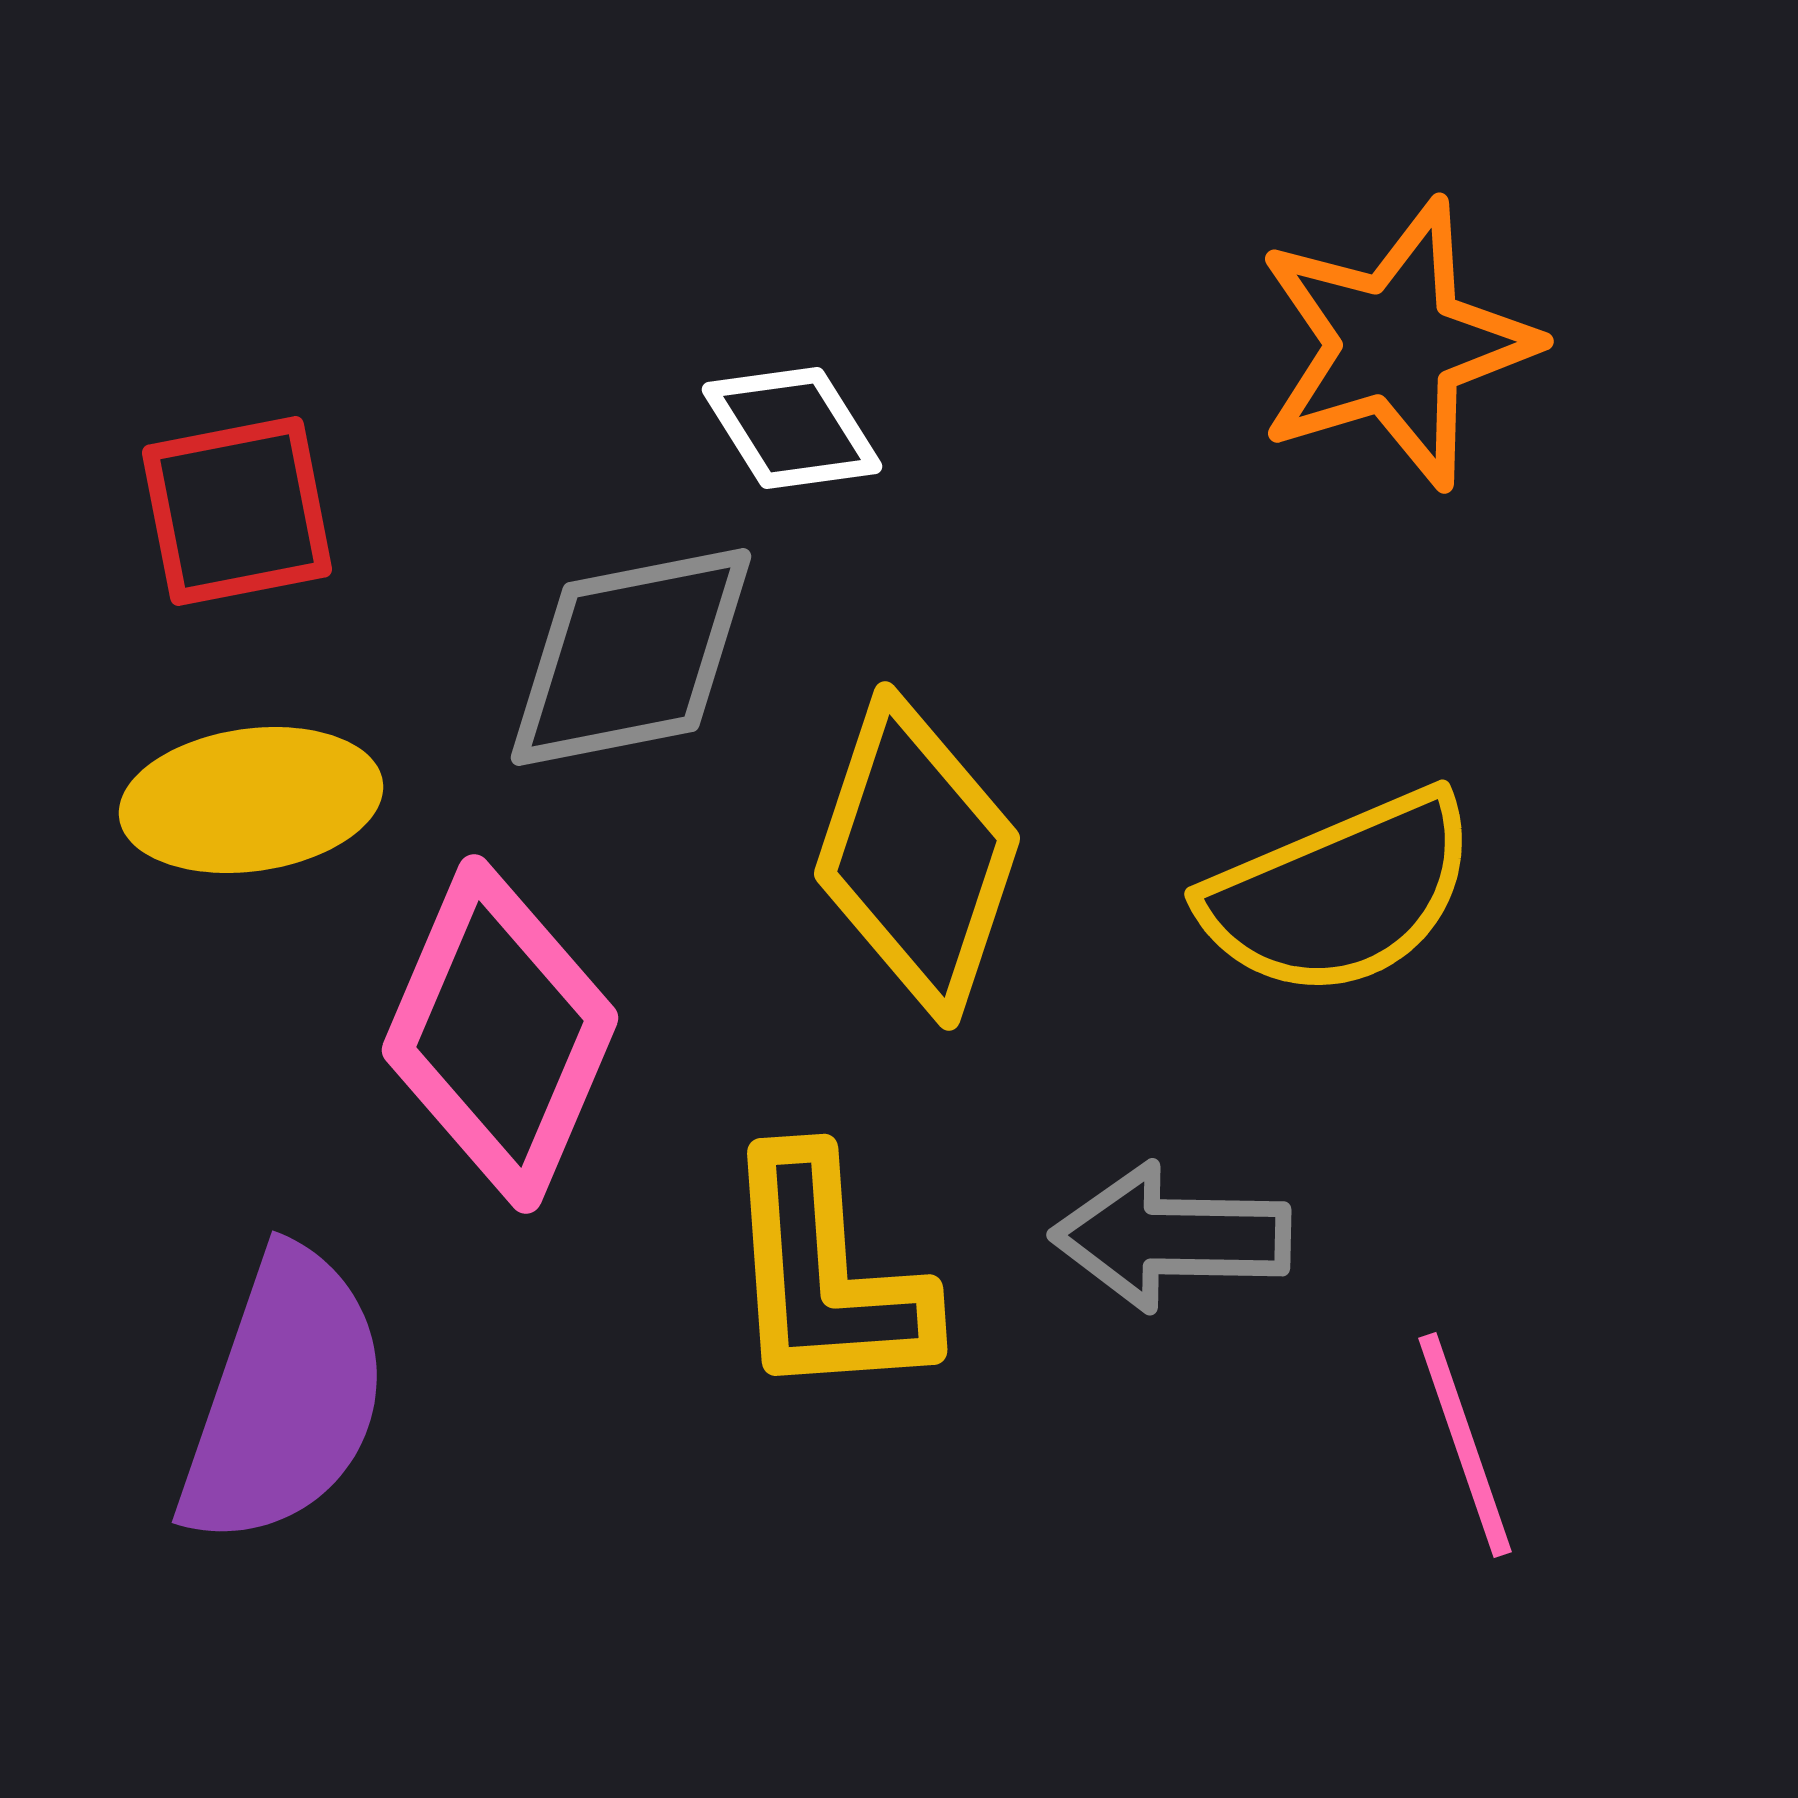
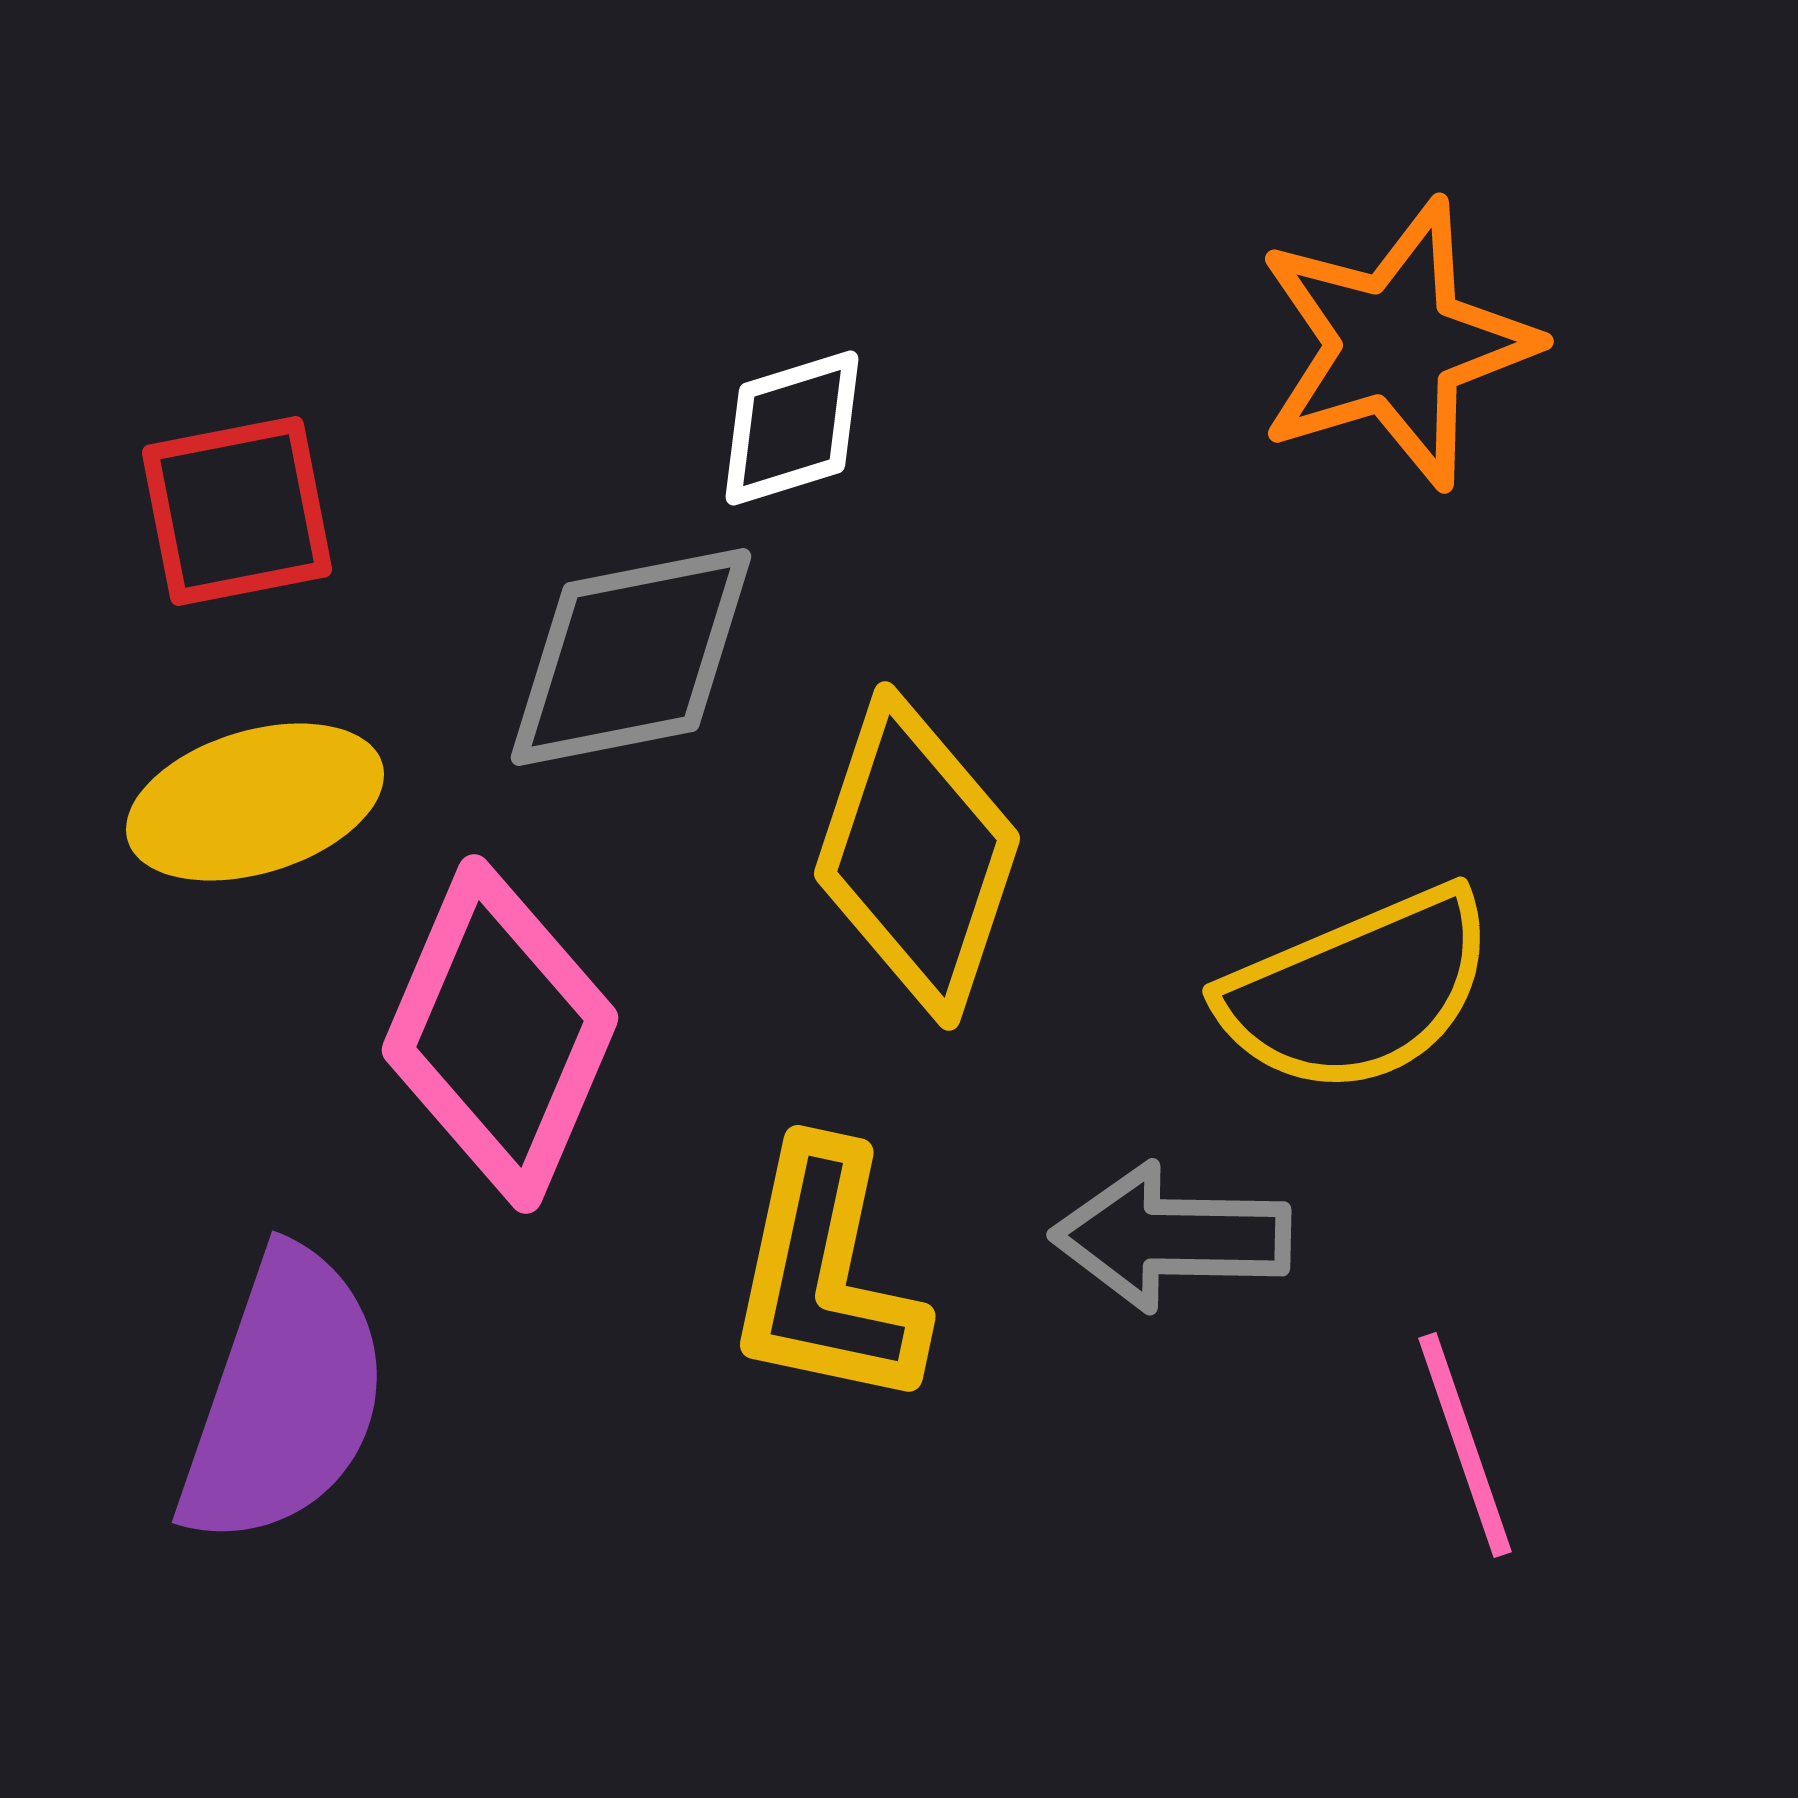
white diamond: rotated 75 degrees counterclockwise
yellow ellipse: moved 4 px right, 2 px down; rotated 9 degrees counterclockwise
yellow semicircle: moved 18 px right, 97 px down
yellow L-shape: rotated 16 degrees clockwise
